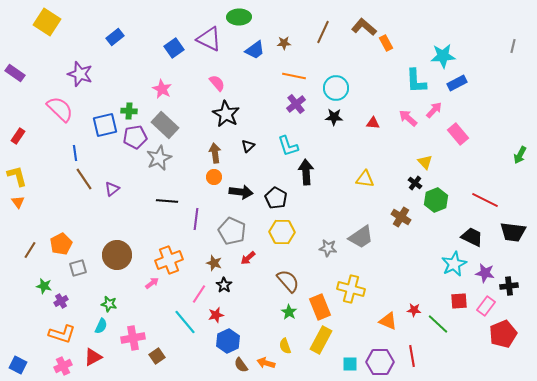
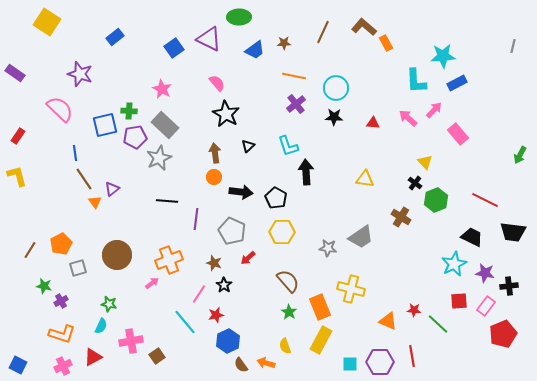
orange triangle at (18, 202): moved 77 px right
pink cross at (133, 338): moved 2 px left, 3 px down
